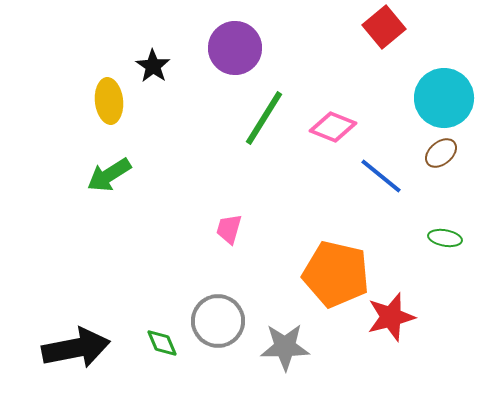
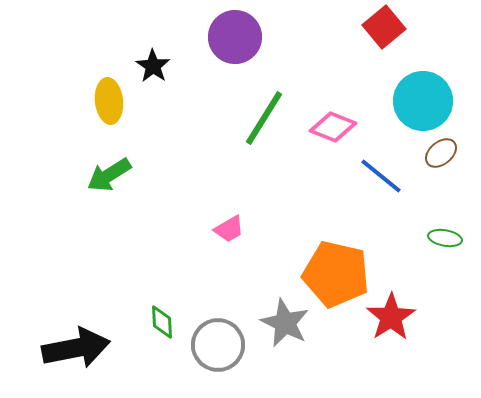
purple circle: moved 11 px up
cyan circle: moved 21 px left, 3 px down
pink trapezoid: rotated 136 degrees counterclockwise
red star: rotated 18 degrees counterclockwise
gray circle: moved 24 px down
green diamond: moved 21 px up; rotated 20 degrees clockwise
gray star: moved 24 px up; rotated 27 degrees clockwise
